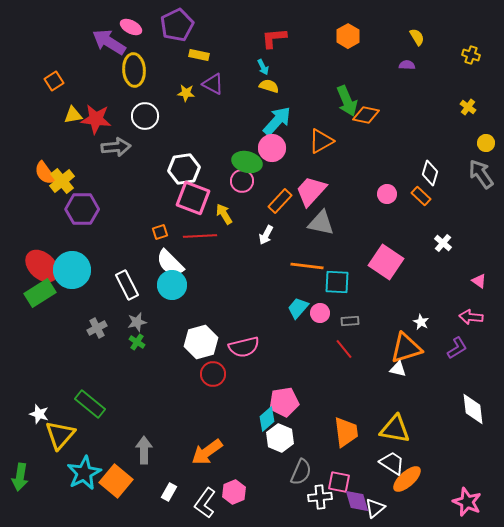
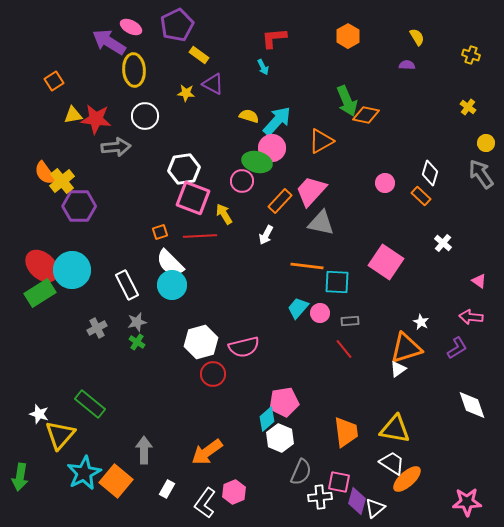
yellow rectangle at (199, 55): rotated 24 degrees clockwise
yellow semicircle at (269, 86): moved 20 px left, 30 px down
green ellipse at (247, 162): moved 10 px right
pink circle at (387, 194): moved 2 px left, 11 px up
purple hexagon at (82, 209): moved 3 px left, 3 px up
white triangle at (398, 369): rotated 48 degrees counterclockwise
white diamond at (473, 409): moved 1 px left, 4 px up; rotated 12 degrees counterclockwise
white rectangle at (169, 492): moved 2 px left, 3 px up
purple diamond at (357, 501): rotated 32 degrees clockwise
pink star at (467, 502): rotated 24 degrees counterclockwise
